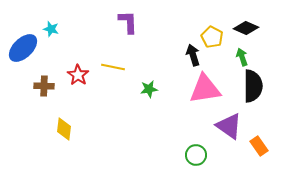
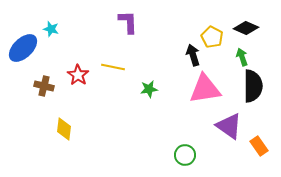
brown cross: rotated 12 degrees clockwise
green circle: moved 11 px left
